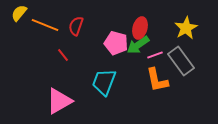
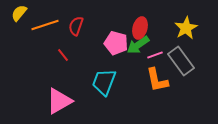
orange line: rotated 40 degrees counterclockwise
